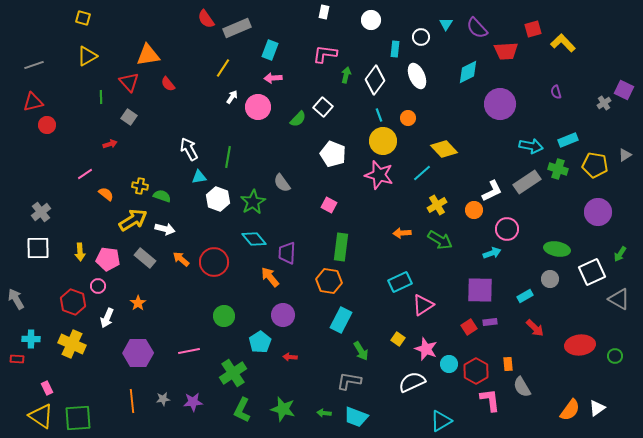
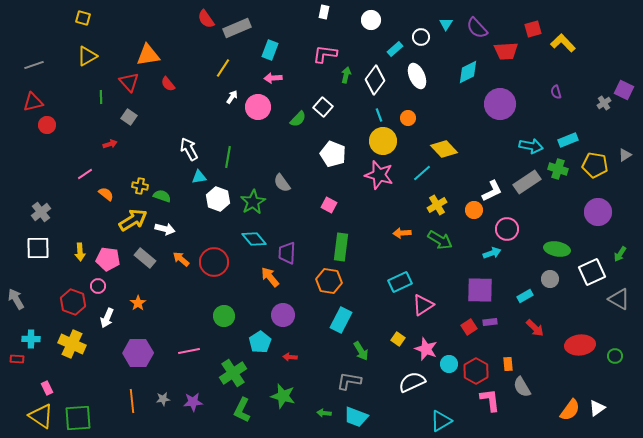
cyan rectangle at (395, 49): rotated 42 degrees clockwise
green star at (283, 409): moved 13 px up
